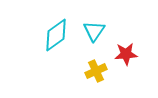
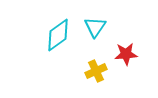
cyan triangle: moved 1 px right, 4 px up
cyan diamond: moved 2 px right
